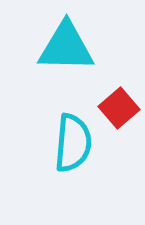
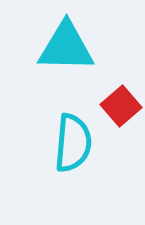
red square: moved 2 px right, 2 px up
